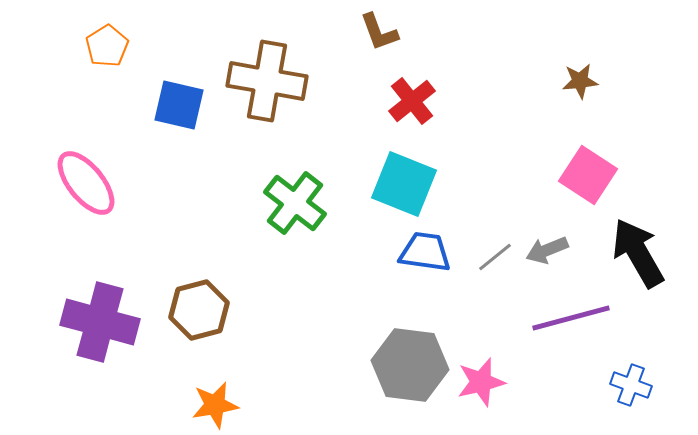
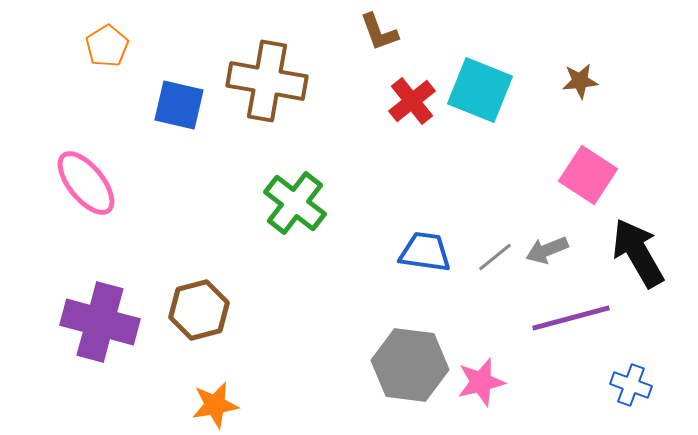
cyan square: moved 76 px right, 94 px up
